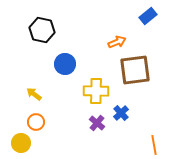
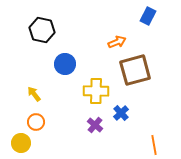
blue rectangle: rotated 24 degrees counterclockwise
brown square: rotated 8 degrees counterclockwise
yellow arrow: rotated 14 degrees clockwise
purple cross: moved 2 px left, 2 px down
